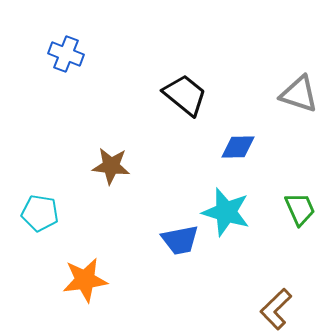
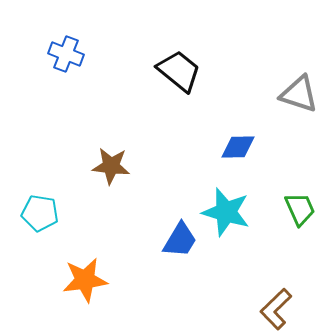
black trapezoid: moved 6 px left, 24 px up
blue trapezoid: rotated 48 degrees counterclockwise
